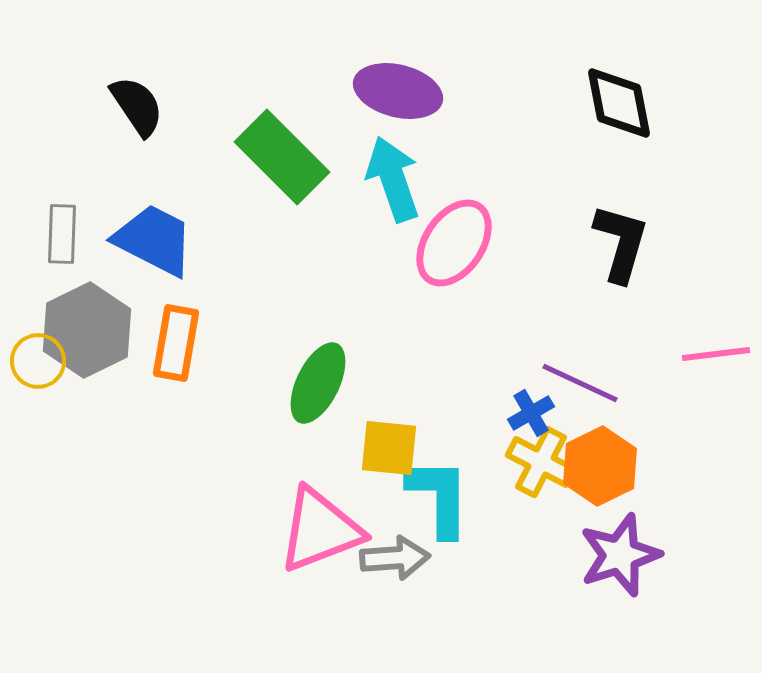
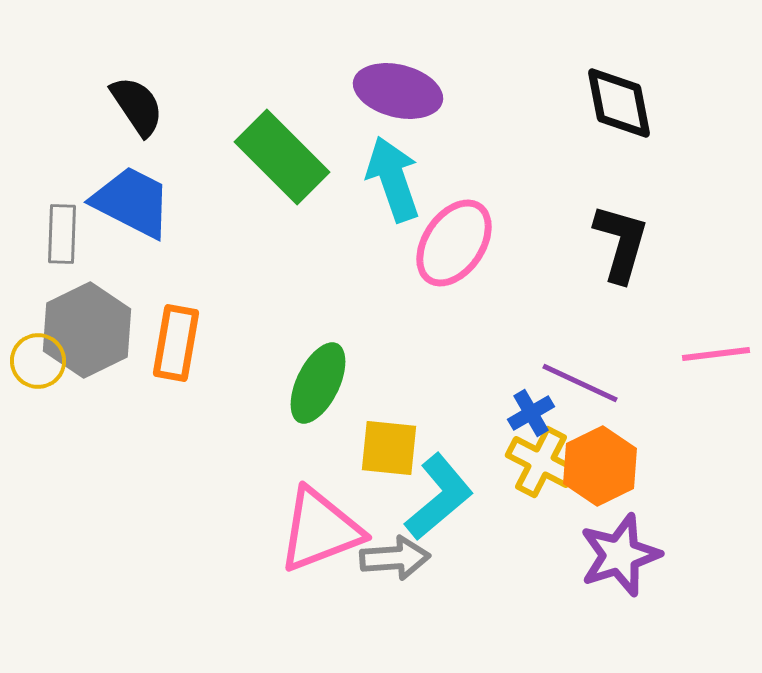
blue trapezoid: moved 22 px left, 38 px up
cyan L-shape: rotated 50 degrees clockwise
